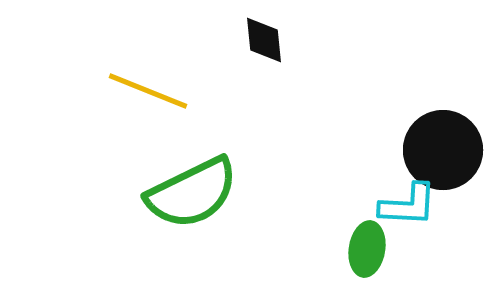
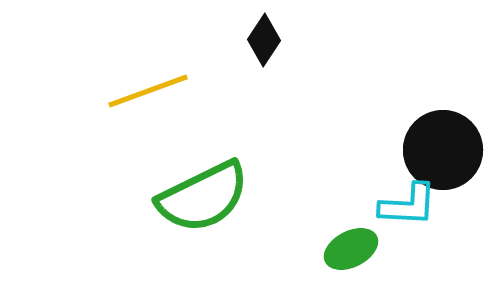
black diamond: rotated 39 degrees clockwise
yellow line: rotated 42 degrees counterclockwise
green semicircle: moved 11 px right, 4 px down
green ellipse: moved 16 px left; rotated 54 degrees clockwise
